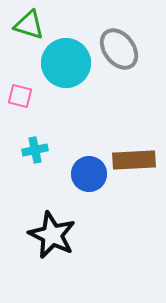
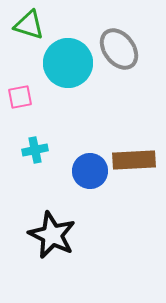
cyan circle: moved 2 px right
pink square: moved 1 px down; rotated 25 degrees counterclockwise
blue circle: moved 1 px right, 3 px up
